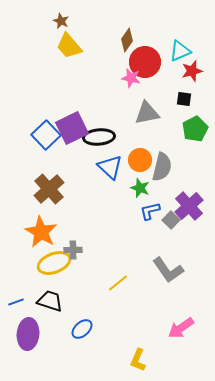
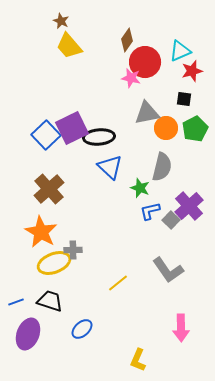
orange circle: moved 26 px right, 32 px up
pink arrow: rotated 56 degrees counterclockwise
purple ellipse: rotated 16 degrees clockwise
